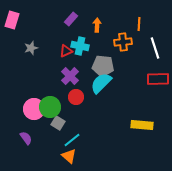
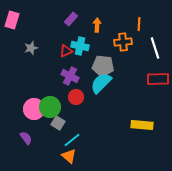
purple cross: rotated 18 degrees counterclockwise
